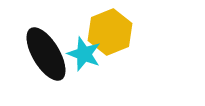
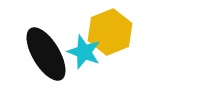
cyan star: moved 2 px up
